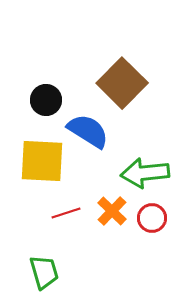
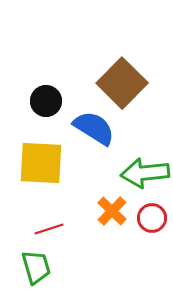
black circle: moved 1 px down
blue semicircle: moved 6 px right, 3 px up
yellow square: moved 1 px left, 2 px down
red line: moved 17 px left, 16 px down
green trapezoid: moved 8 px left, 5 px up
